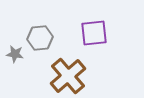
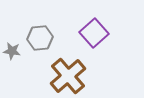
purple square: rotated 36 degrees counterclockwise
gray star: moved 3 px left, 3 px up
